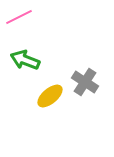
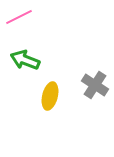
gray cross: moved 10 px right, 3 px down
yellow ellipse: rotated 36 degrees counterclockwise
